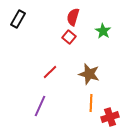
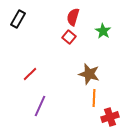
red line: moved 20 px left, 2 px down
orange line: moved 3 px right, 5 px up
